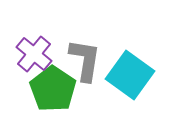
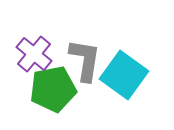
cyan square: moved 6 px left
green pentagon: rotated 27 degrees clockwise
